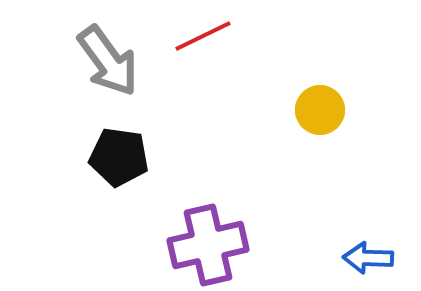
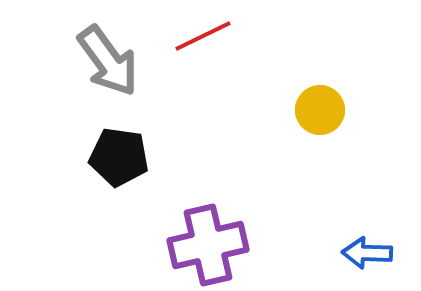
blue arrow: moved 1 px left, 5 px up
